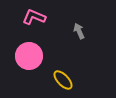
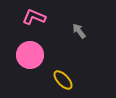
gray arrow: rotated 14 degrees counterclockwise
pink circle: moved 1 px right, 1 px up
